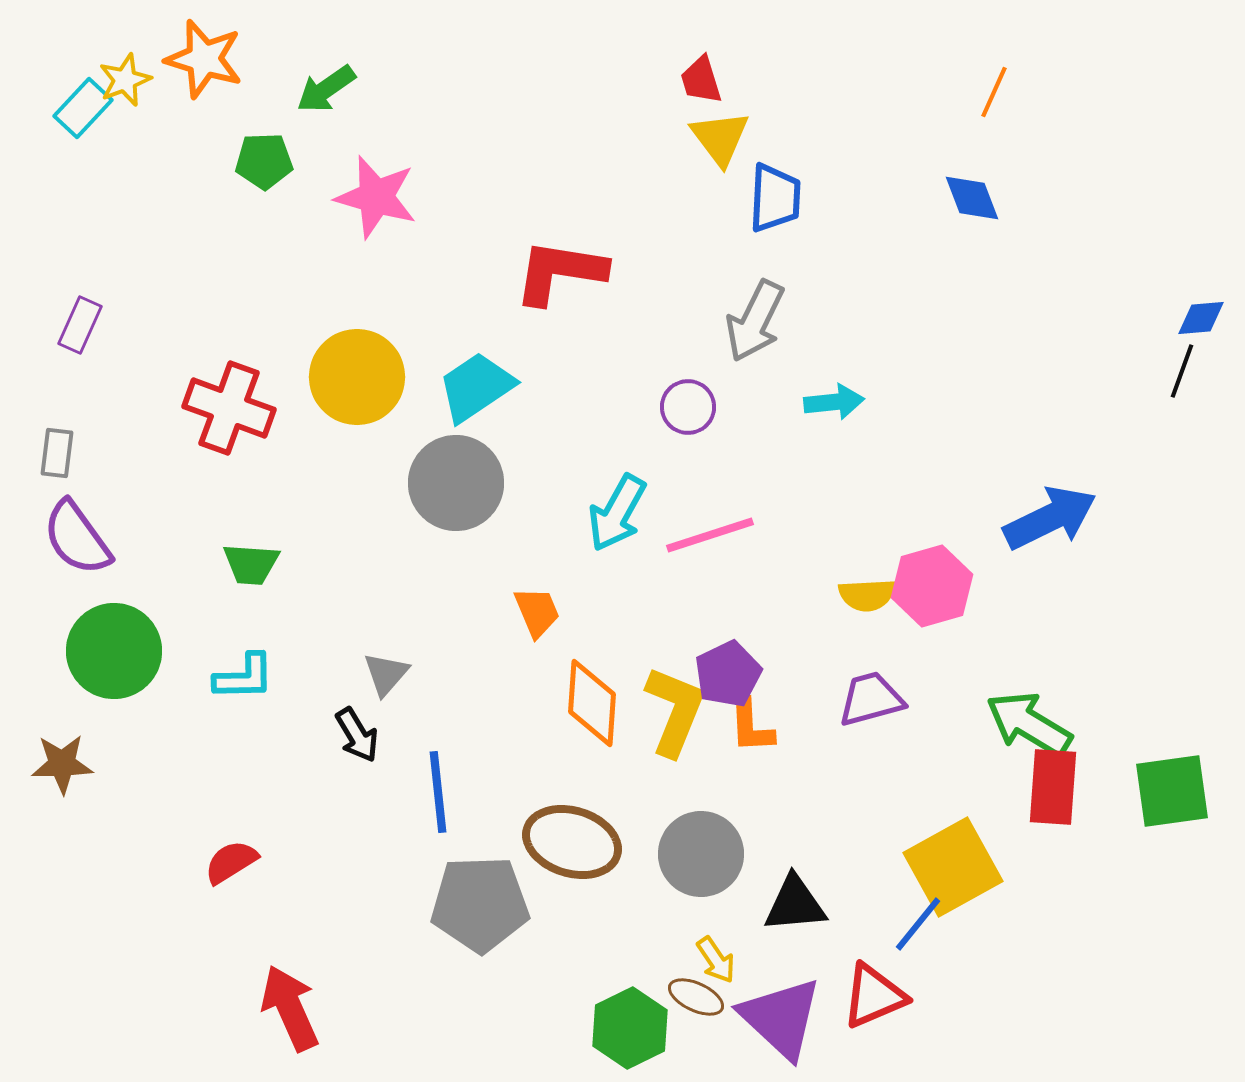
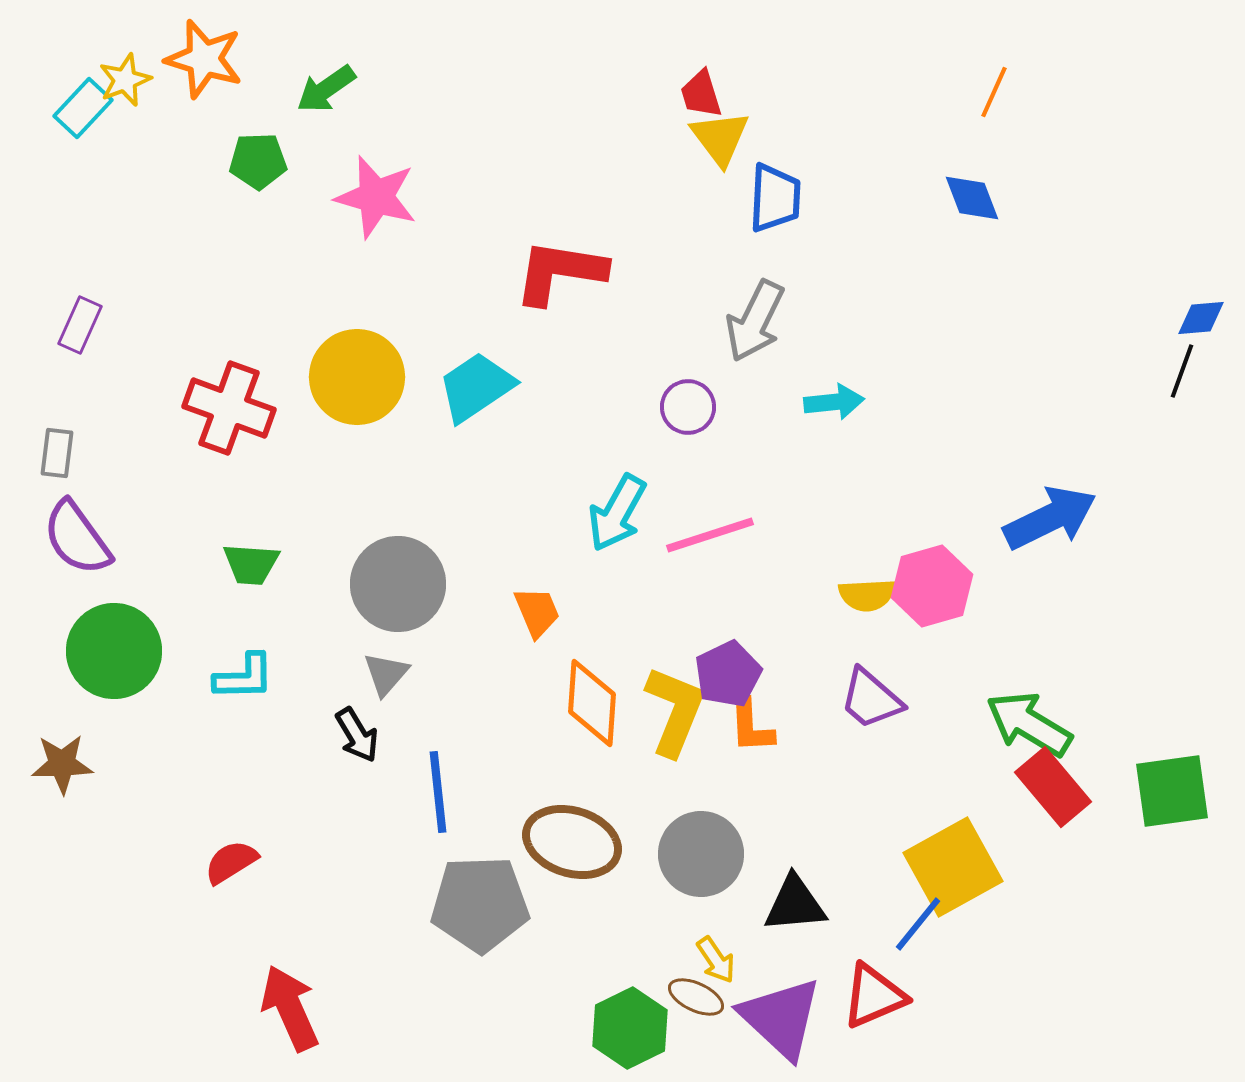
red trapezoid at (701, 80): moved 14 px down
green pentagon at (264, 161): moved 6 px left
gray circle at (456, 483): moved 58 px left, 101 px down
purple trapezoid at (871, 699): rotated 124 degrees counterclockwise
red rectangle at (1053, 787): rotated 44 degrees counterclockwise
